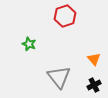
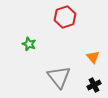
red hexagon: moved 1 px down
orange triangle: moved 1 px left, 2 px up
